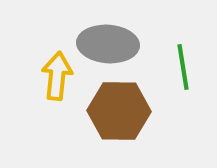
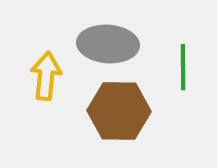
green line: rotated 9 degrees clockwise
yellow arrow: moved 11 px left
